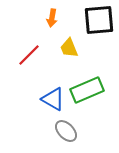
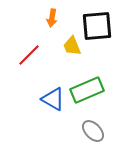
black square: moved 2 px left, 6 px down
yellow trapezoid: moved 3 px right, 2 px up
gray ellipse: moved 27 px right
